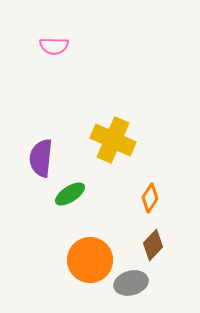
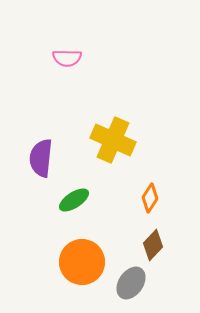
pink semicircle: moved 13 px right, 12 px down
green ellipse: moved 4 px right, 6 px down
orange circle: moved 8 px left, 2 px down
gray ellipse: rotated 40 degrees counterclockwise
